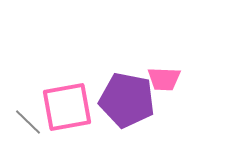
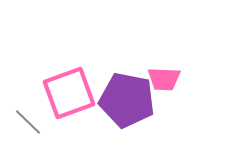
pink square: moved 2 px right, 14 px up; rotated 10 degrees counterclockwise
